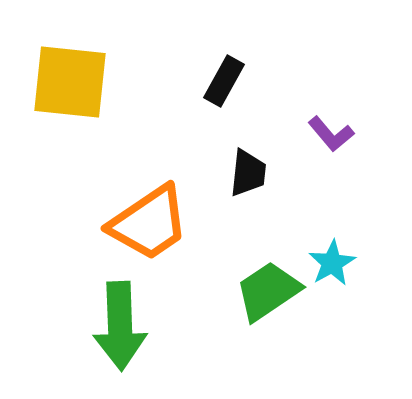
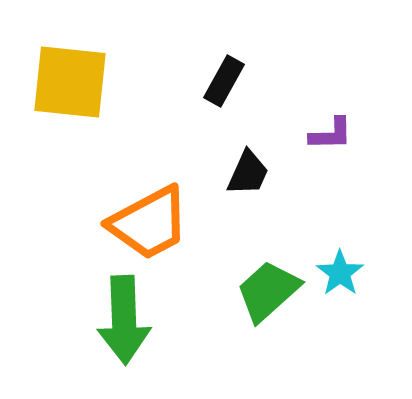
purple L-shape: rotated 51 degrees counterclockwise
black trapezoid: rotated 18 degrees clockwise
orange trapezoid: rotated 6 degrees clockwise
cyan star: moved 8 px right, 10 px down; rotated 6 degrees counterclockwise
green trapezoid: rotated 8 degrees counterclockwise
green arrow: moved 4 px right, 6 px up
